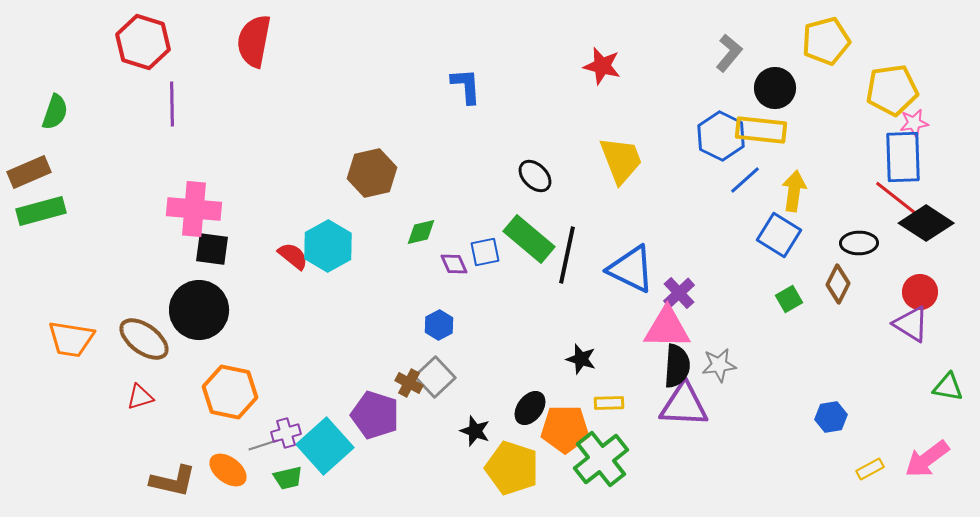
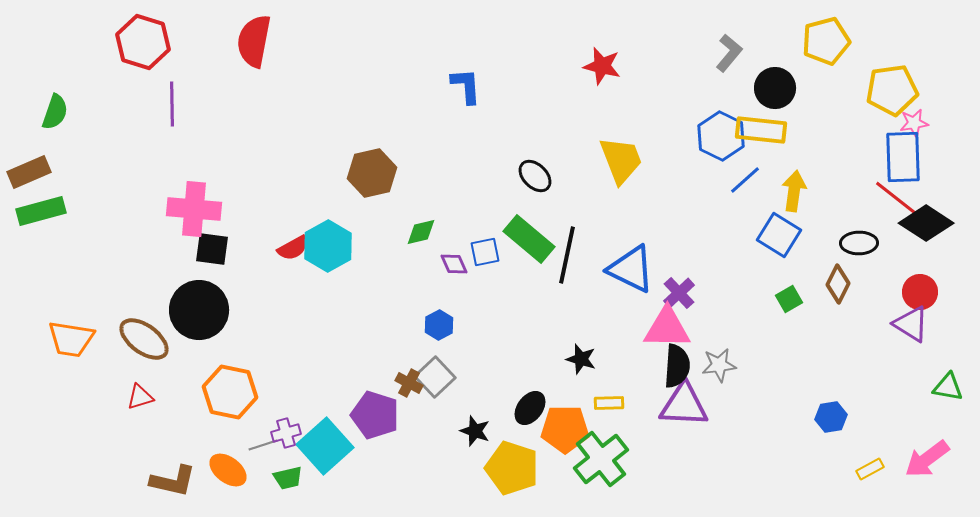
red semicircle at (293, 256): moved 8 px up; rotated 112 degrees clockwise
